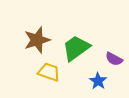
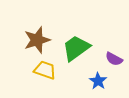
yellow trapezoid: moved 4 px left, 2 px up
